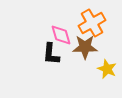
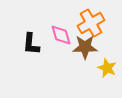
orange cross: moved 1 px left
black L-shape: moved 20 px left, 10 px up
yellow star: moved 1 px up
